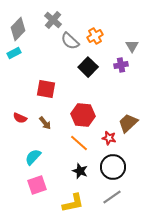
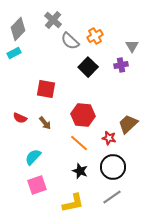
brown trapezoid: moved 1 px down
